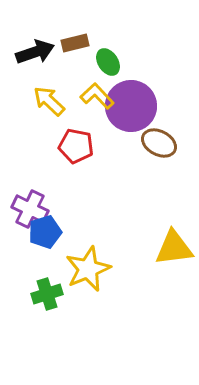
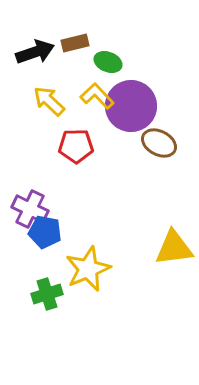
green ellipse: rotated 36 degrees counterclockwise
red pentagon: rotated 12 degrees counterclockwise
blue pentagon: rotated 28 degrees clockwise
